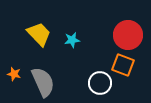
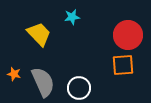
cyan star: moved 23 px up
orange square: rotated 25 degrees counterclockwise
white circle: moved 21 px left, 5 px down
